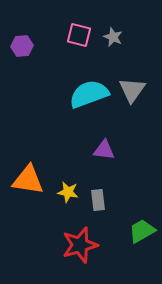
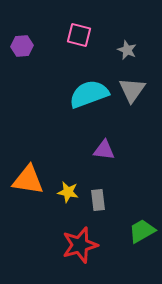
gray star: moved 14 px right, 13 px down
